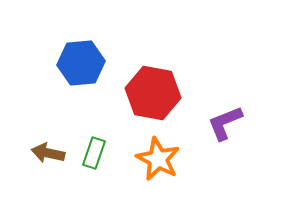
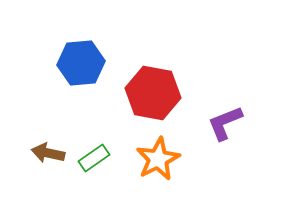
green rectangle: moved 5 px down; rotated 36 degrees clockwise
orange star: rotated 18 degrees clockwise
